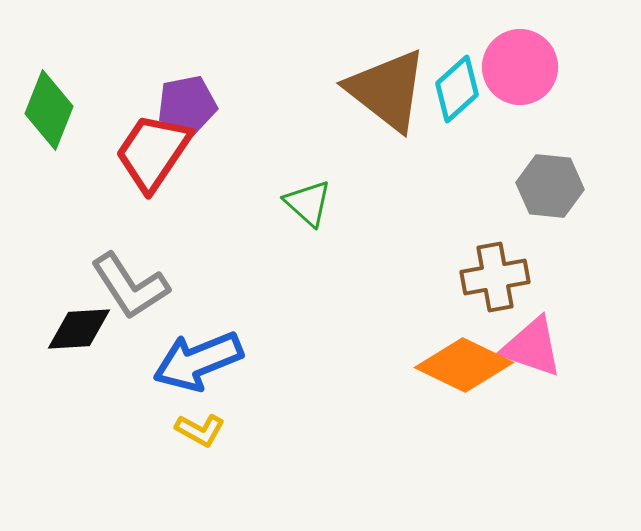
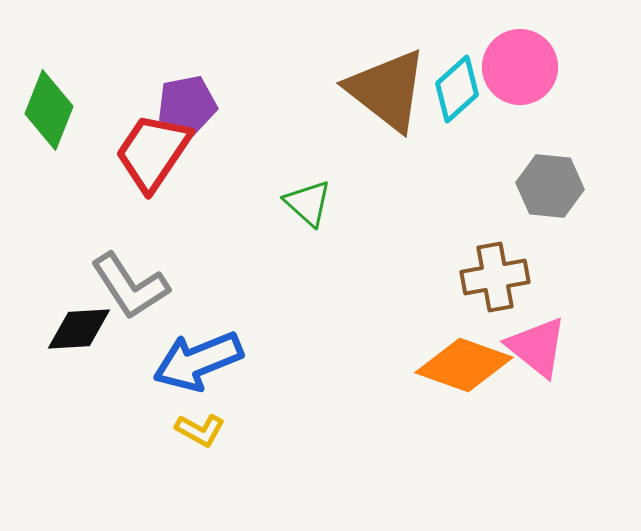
pink triangle: moved 5 px right; rotated 20 degrees clockwise
orange diamond: rotated 6 degrees counterclockwise
